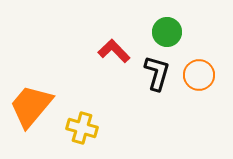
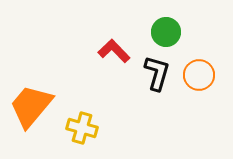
green circle: moved 1 px left
